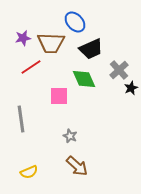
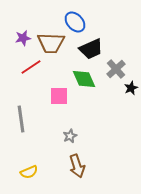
gray cross: moved 3 px left, 1 px up
gray star: rotated 24 degrees clockwise
brown arrow: rotated 30 degrees clockwise
